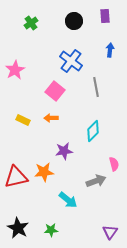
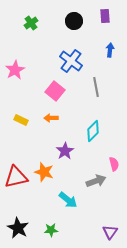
yellow rectangle: moved 2 px left
purple star: moved 1 px right; rotated 24 degrees counterclockwise
orange star: rotated 24 degrees clockwise
